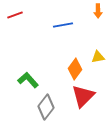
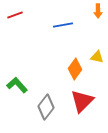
yellow triangle: moved 1 px left; rotated 24 degrees clockwise
green L-shape: moved 11 px left, 5 px down
red triangle: moved 1 px left, 5 px down
